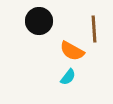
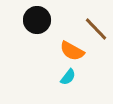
black circle: moved 2 px left, 1 px up
brown line: moved 2 px right; rotated 40 degrees counterclockwise
